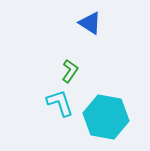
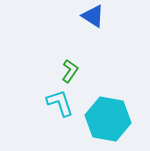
blue triangle: moved 3 px right, 7 px up
cyan hexagon: moved 2 px right, 2 px down
